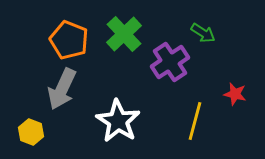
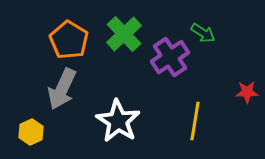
orange pentagon: rotated 9 degrees clockwise
purple cross: moved 5 px up
red star: moved 12 px right, 2 px up; rotated 15 degrees counterclockwise
yellow line: rotated 6 degrees counterclockwise
yellow hexagon: rotated 15 degrees clockwise
